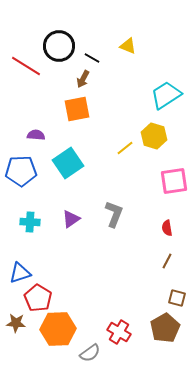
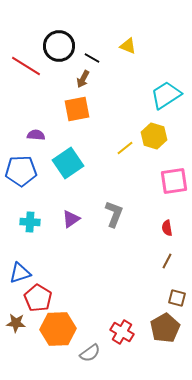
red cross: moved 3 px right
